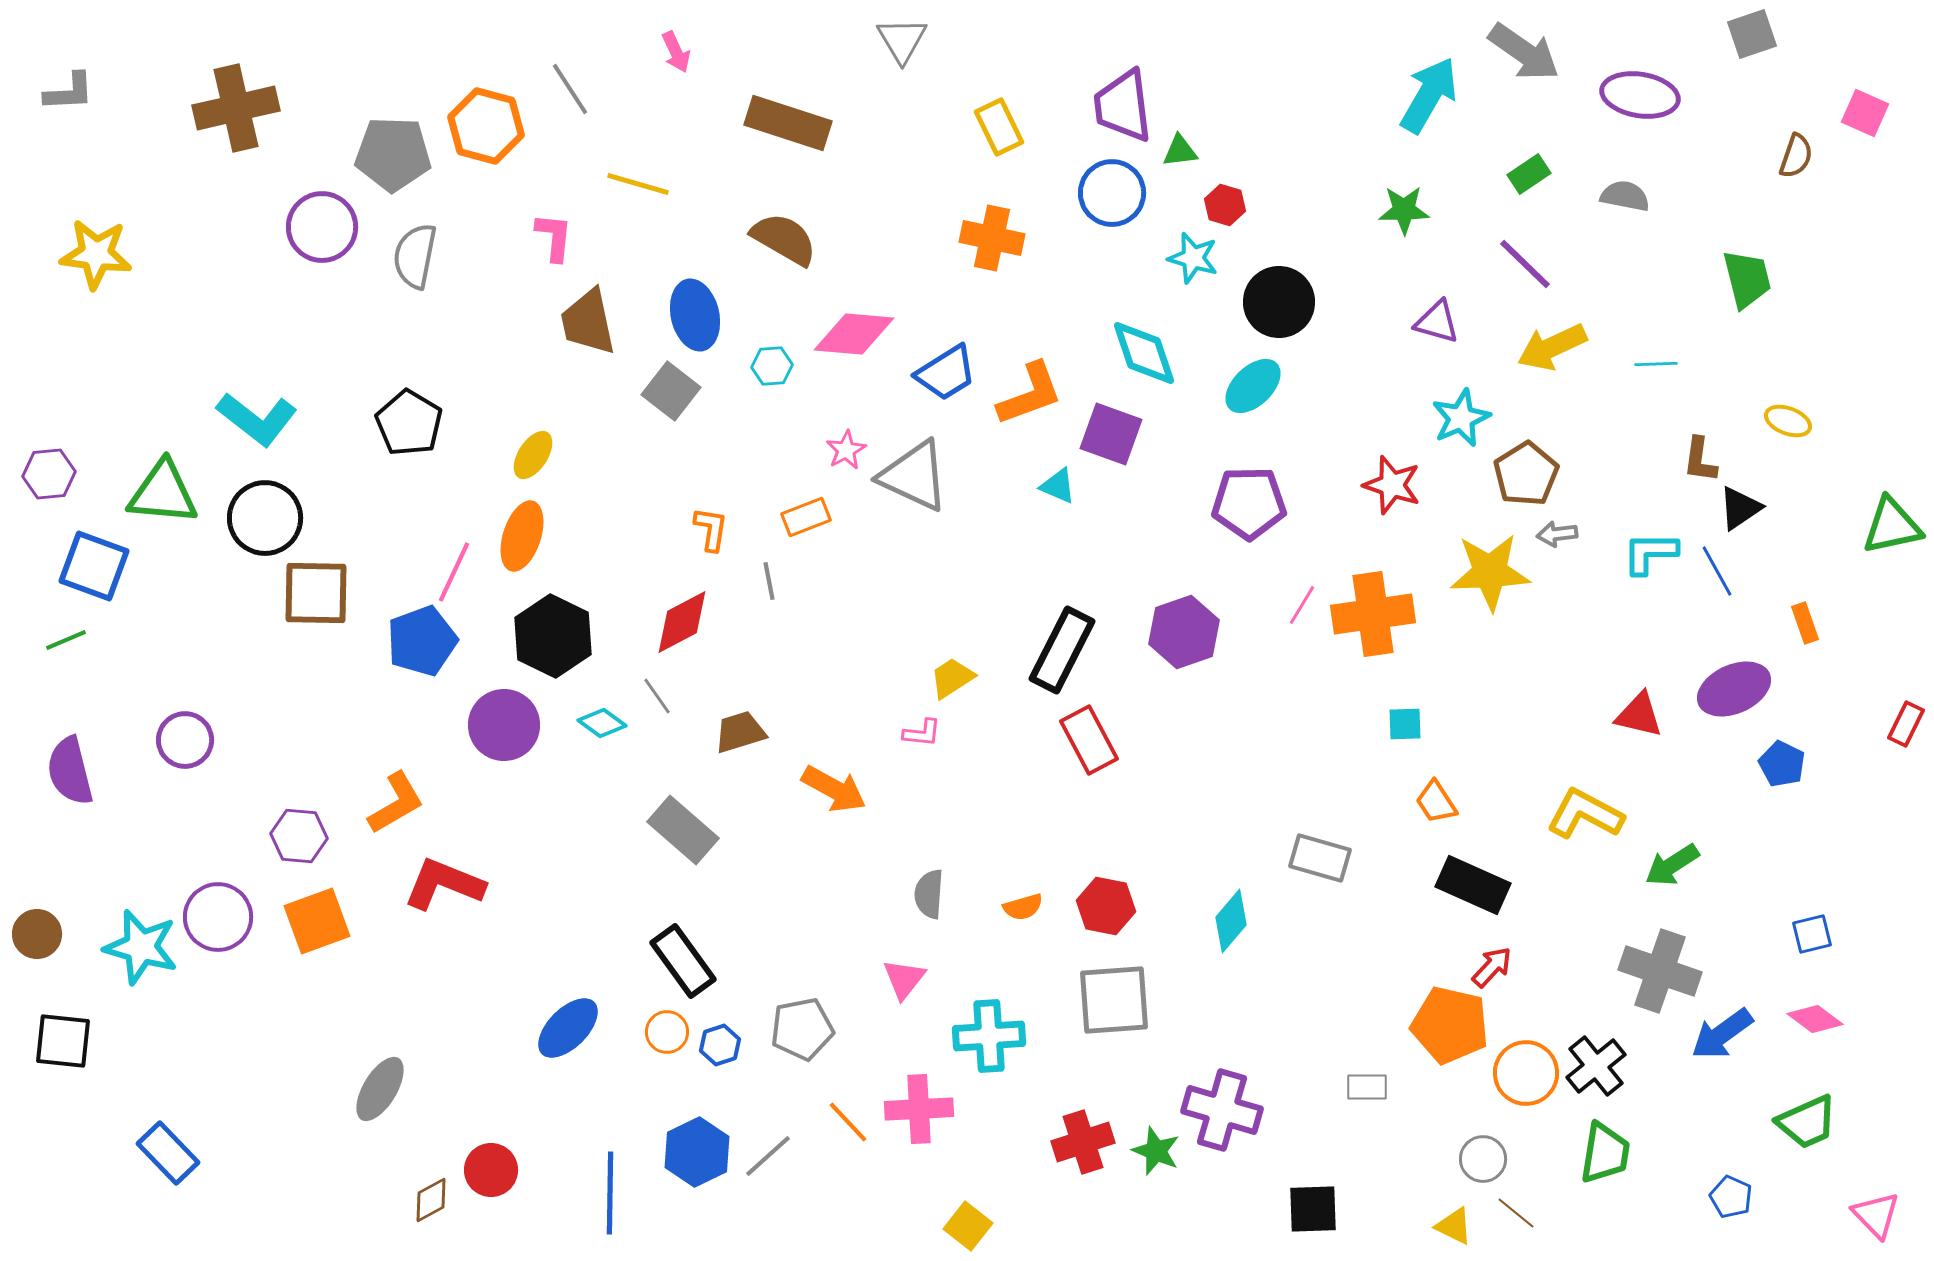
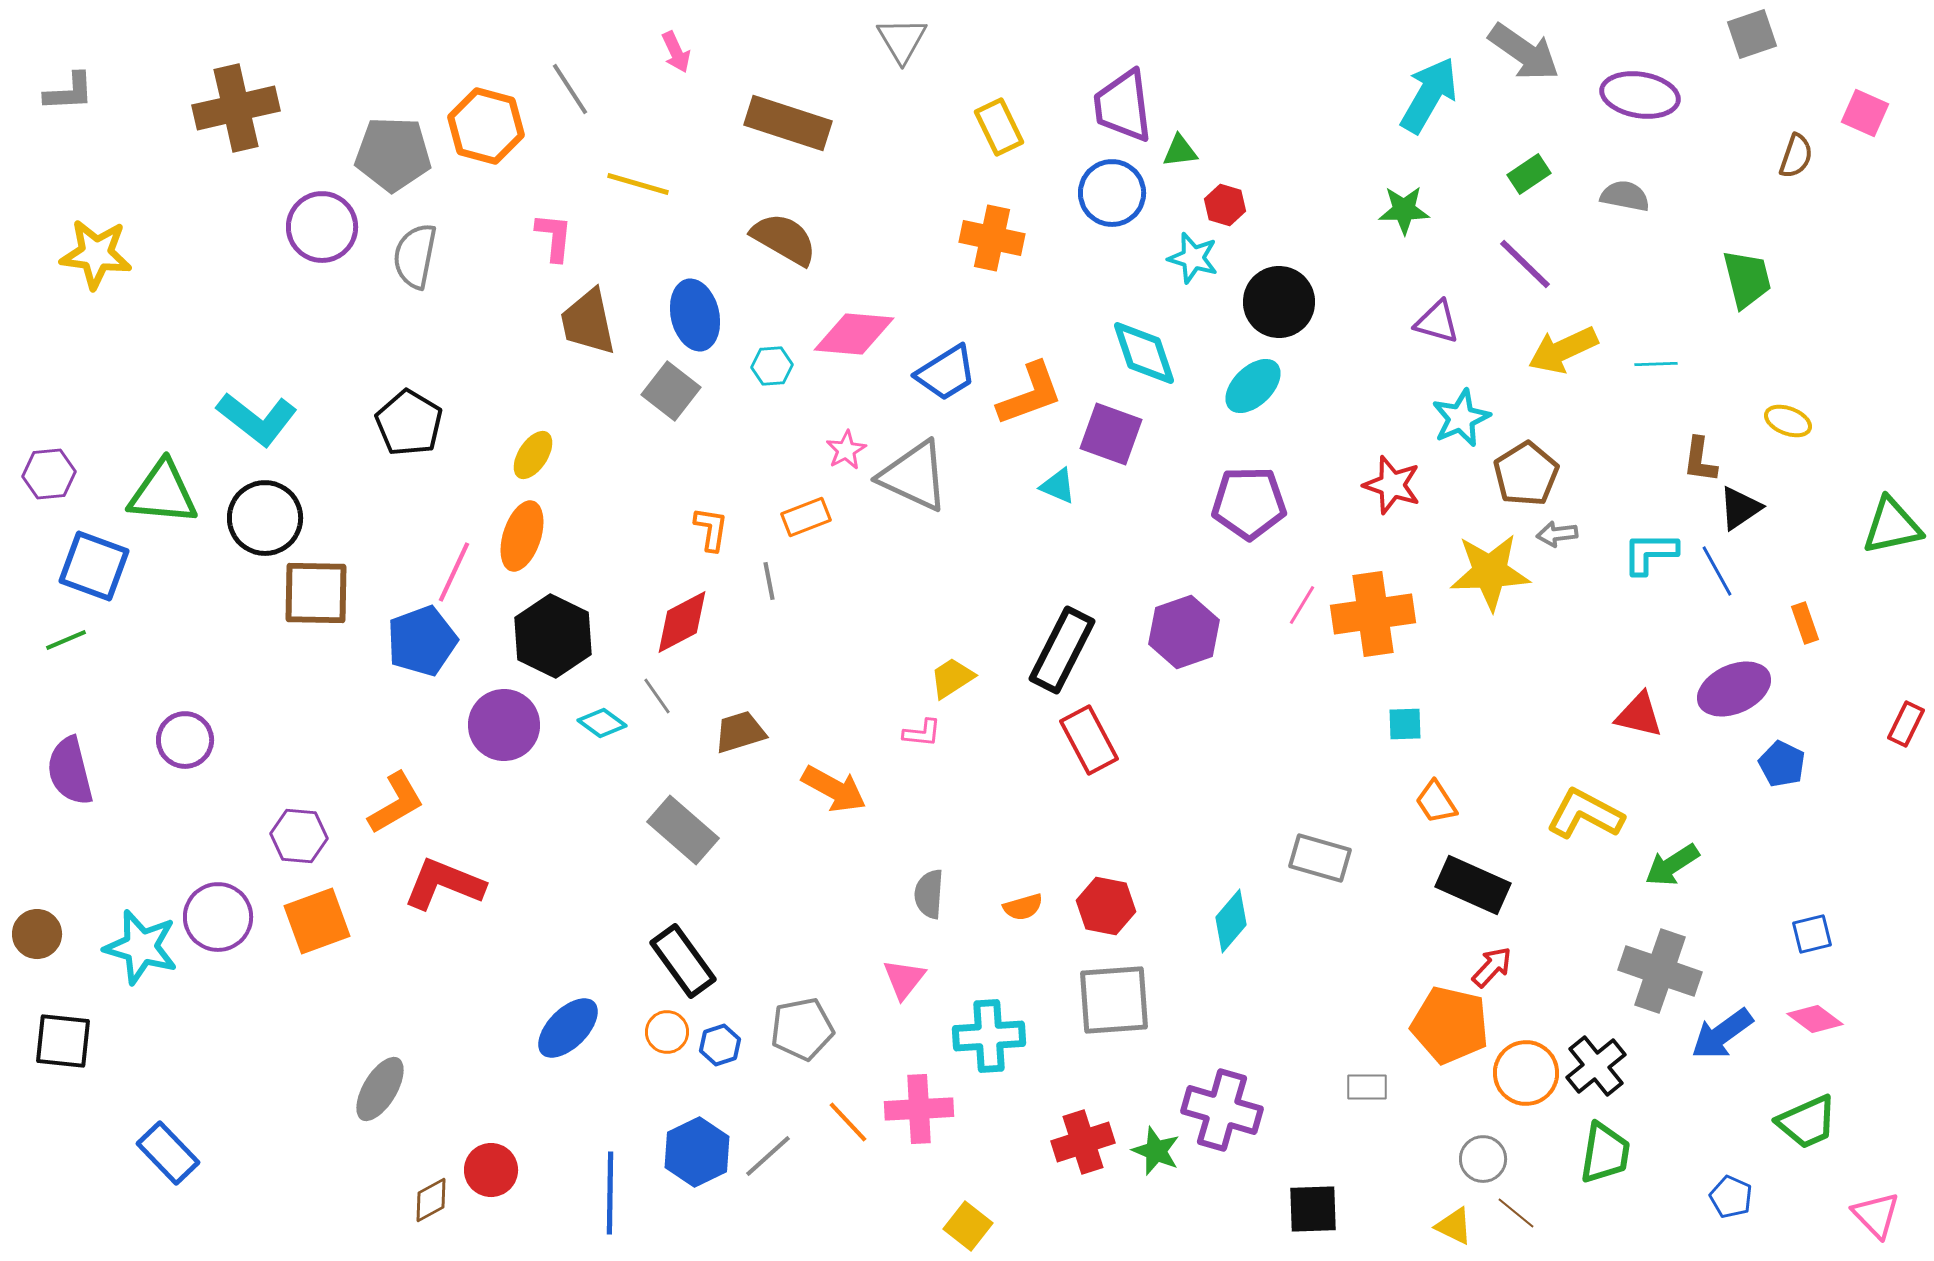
yellow arrow at (1552, 347): moved 11 px right, 3 px down
